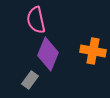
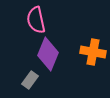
orange cross: moved 1 px down
